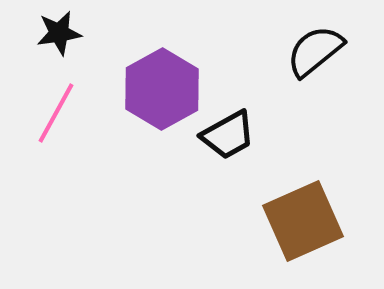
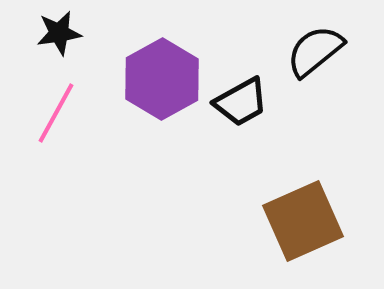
purple hexagon: moved 10 px up
black trapezoid: moved 13 px right, 33 px up
